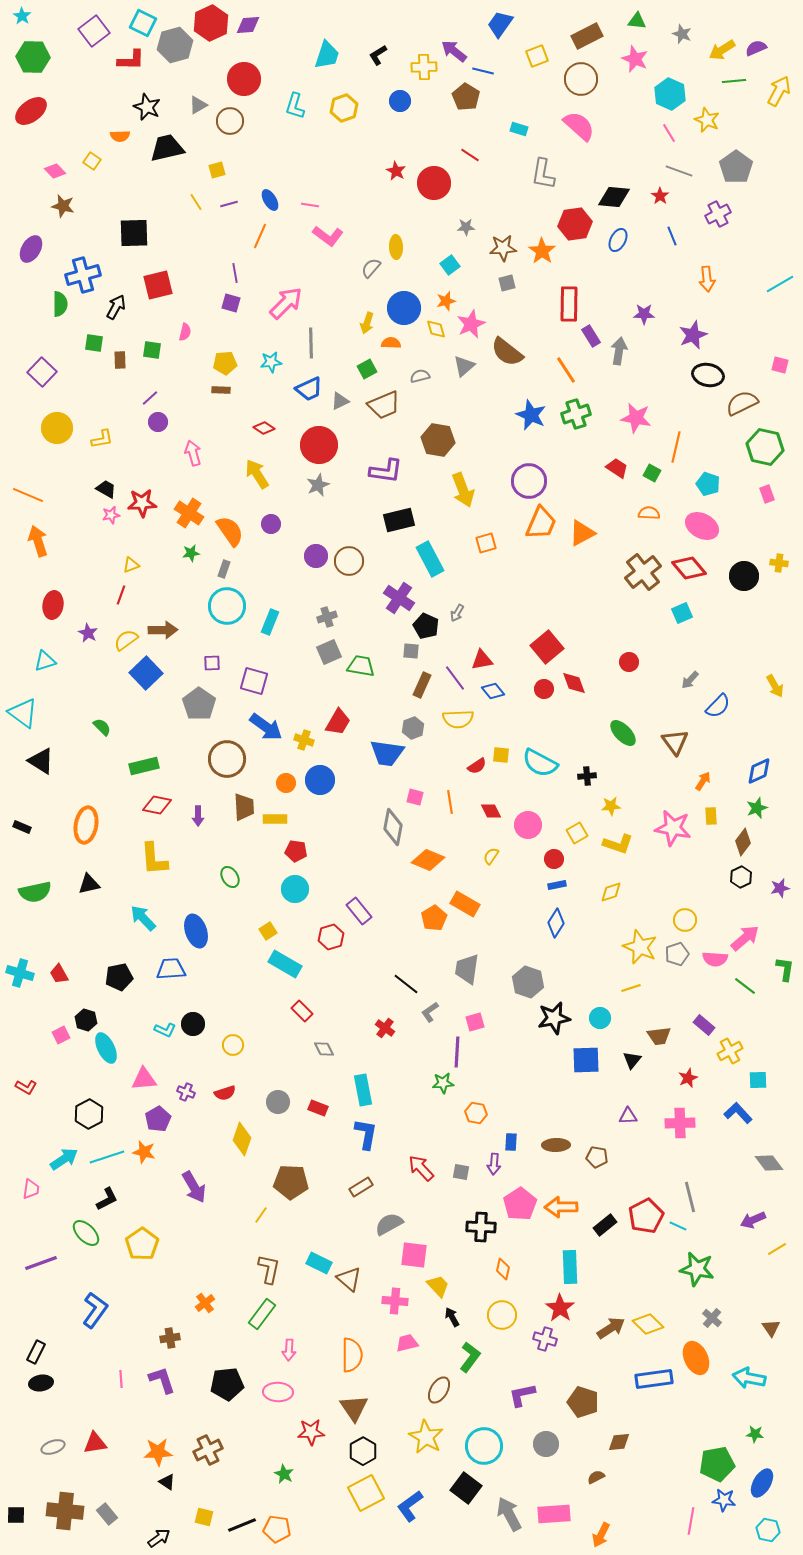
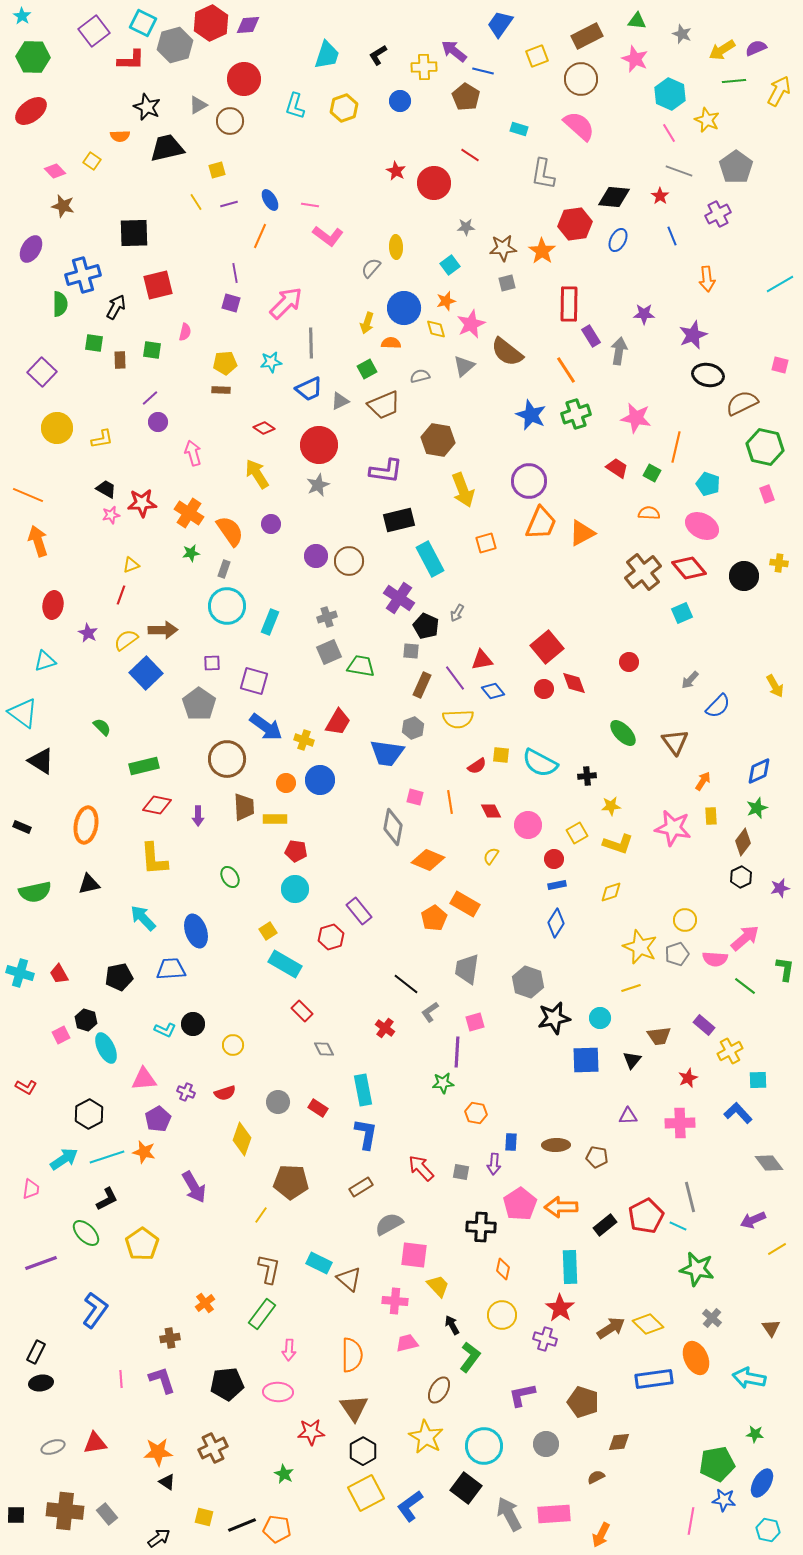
red rectangle at (318, 1108): rotated 12 degrees clockwise
black arrow at (452, 1317): moved 8 px down
brown cross at (208, 1450): moved 5 px right, 2 px up
